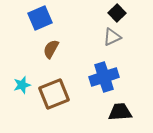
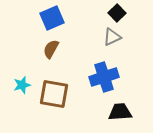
blue square: moved 12 px right
brown square: rotated 32 degrees clockwise
